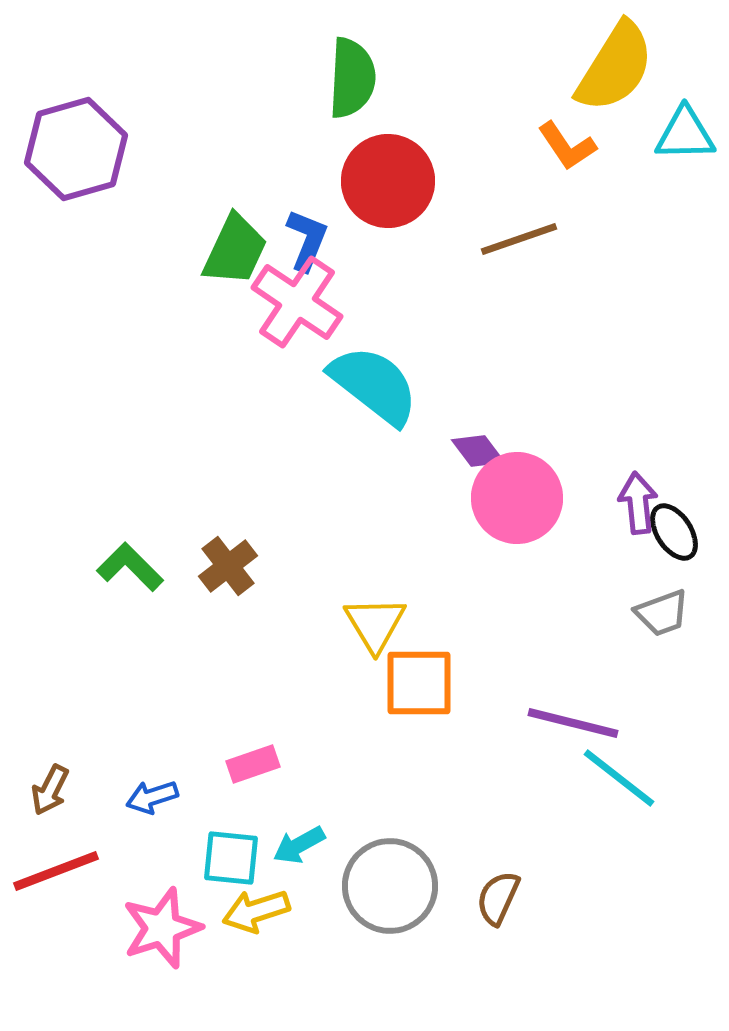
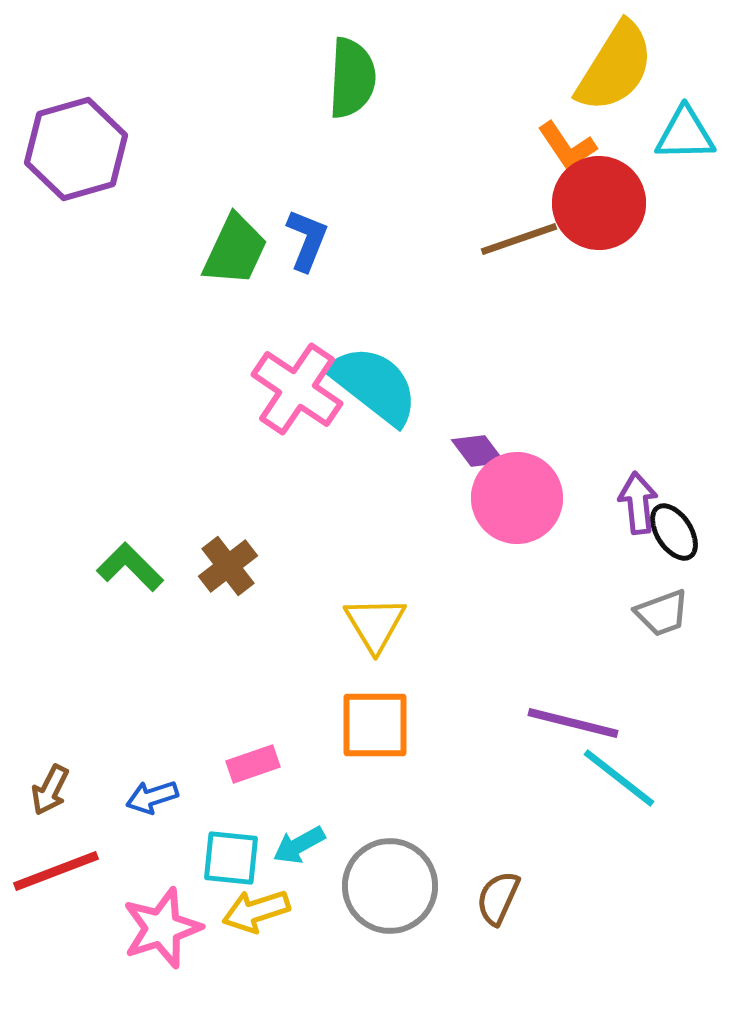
red circle: moved 211 px right, 22 px down
pink cross: moved 87 px down
orange square: moved 44 px left, 42 px down
